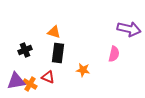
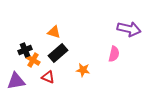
black rectangle: rotated 42 degrees clockwise
orange cross: moved 3 px right, 24 px up
